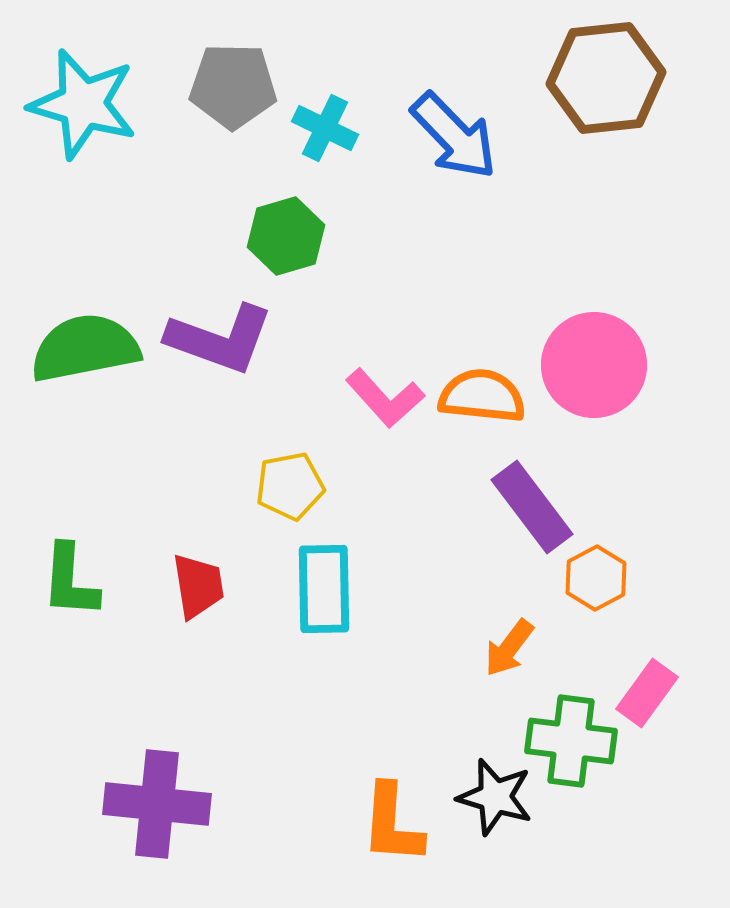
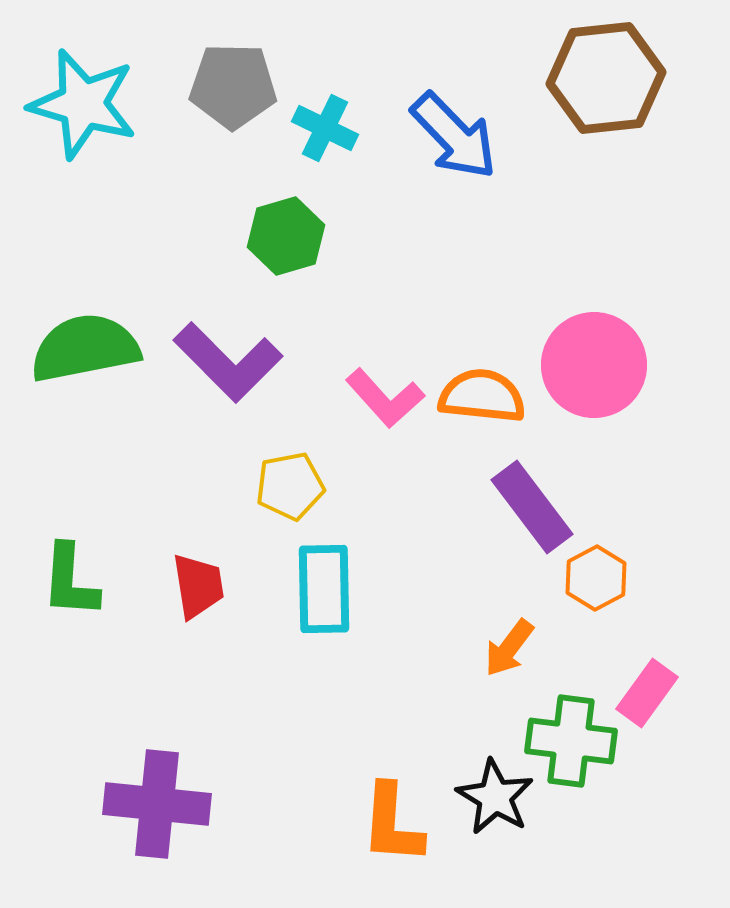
purple L-shape: moved 8 px right, 23 px down; rotated 25 degrees clockwise
black star: rotated 14 degrees clockwise
